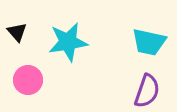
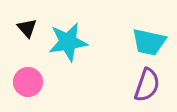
black triangle: moved 10 px right, 4 px up
pink circle: moved 2 px down
purple semicircle: moved 6 px up
